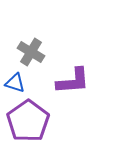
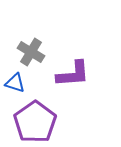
purple L-shape: moved 7 px up
purple pentagon: moved 7 px right, 1 px down
